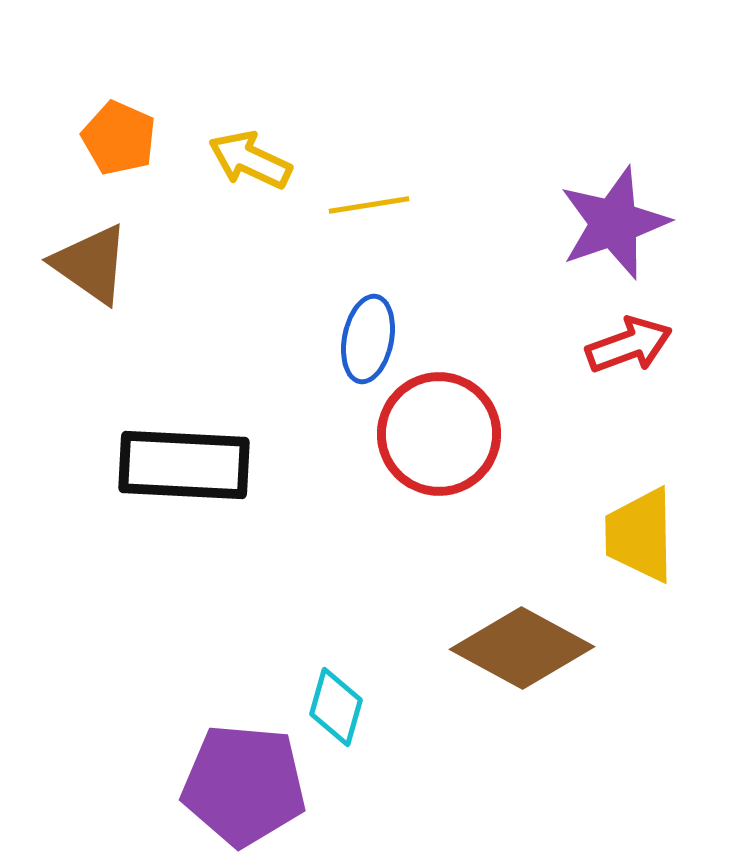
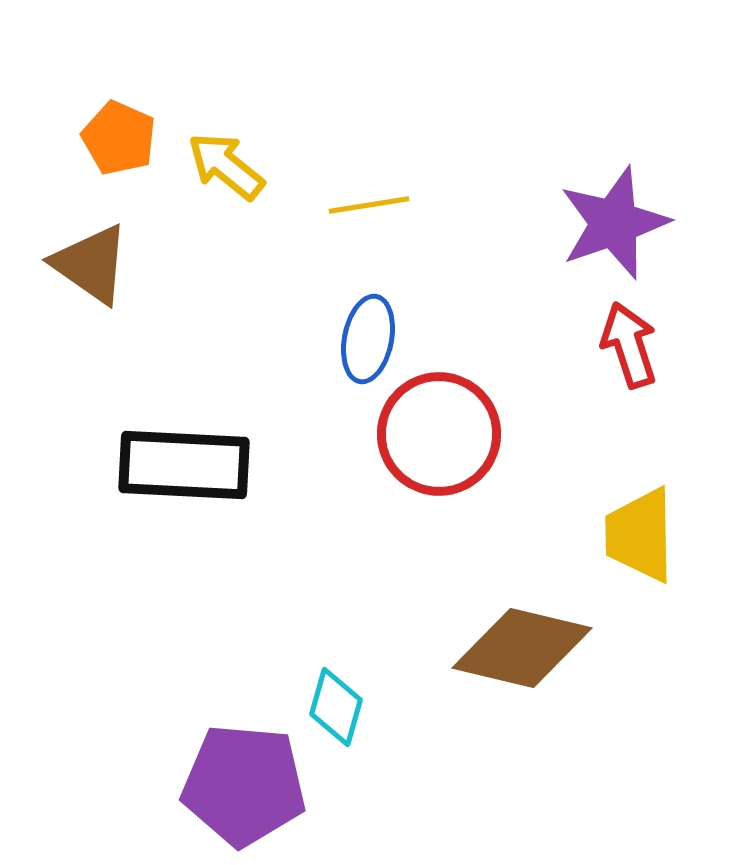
yellow arrow: moved 24 px left, 6 px down; rotated 14 degrees clockwise
red arrow: rotated 88 degrees counterclockwise
brown diamond: rotated 15 degrees counterclockwise
